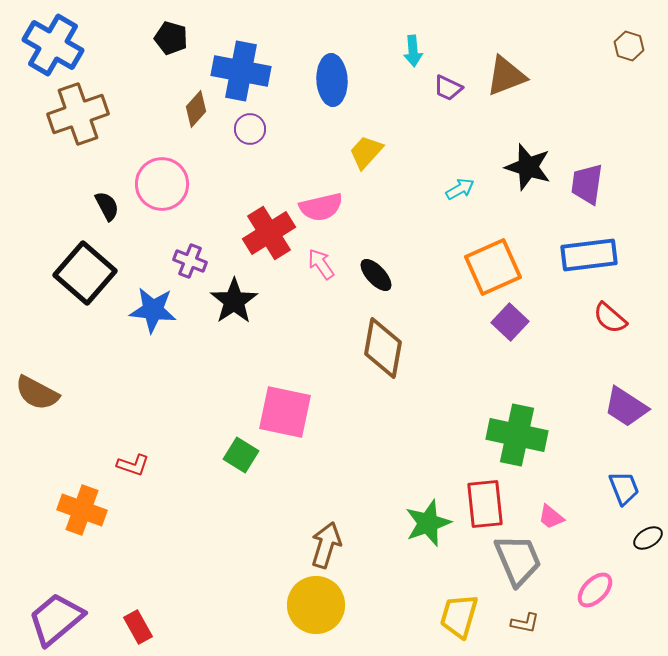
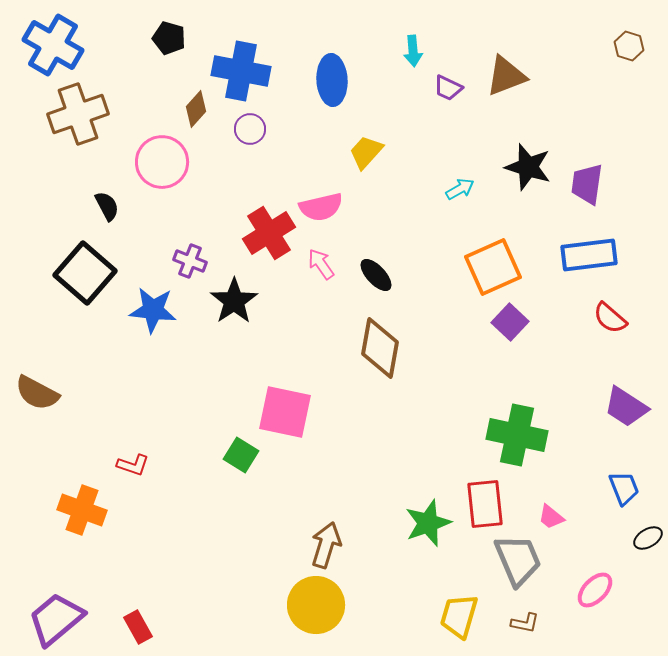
black pentagon at (171, 38): moved 2 px left
pink circle at (162, 184): moved 22 px up
brown diamond at (383, 348): moved 3 px left
